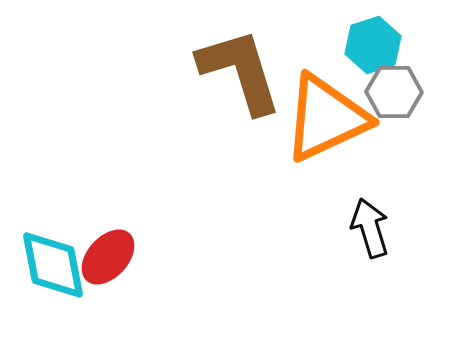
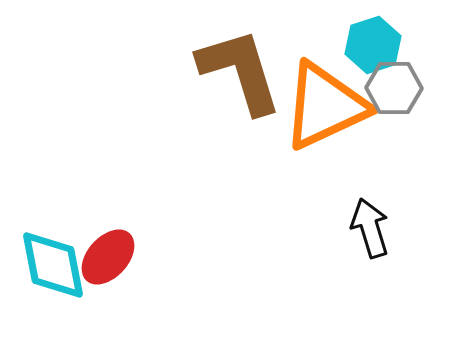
gray hexagon: moved 4 px up
orange triangle: moved 1 px left, 12 px up
